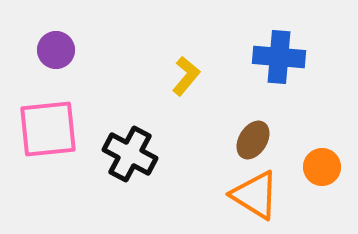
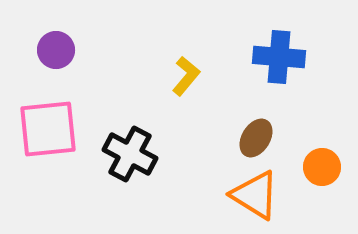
brown ellipse: moved 3 px right, 2 px up
